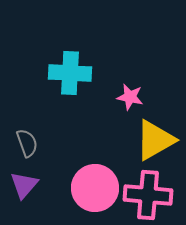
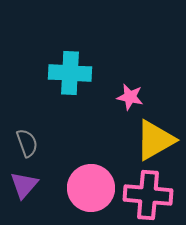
pink circle: moved 4 px left
